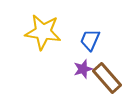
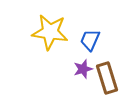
yellow star: moved 7 px right
brown rectangle: rotated 24 degrees clockwise
